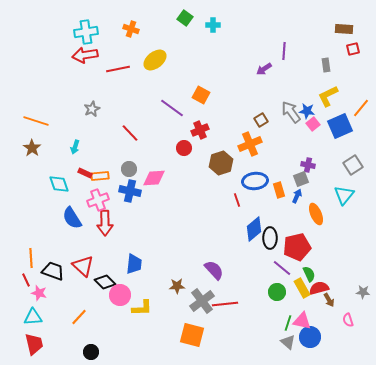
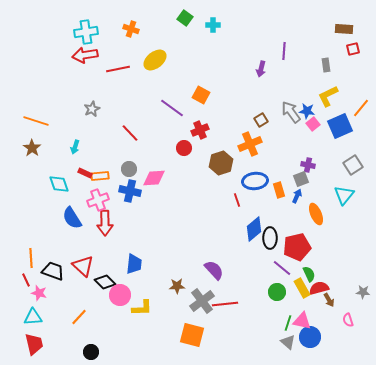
purple arrow at (264, 69): moved 3 px left; rotated 42 degrees counterclockwise
